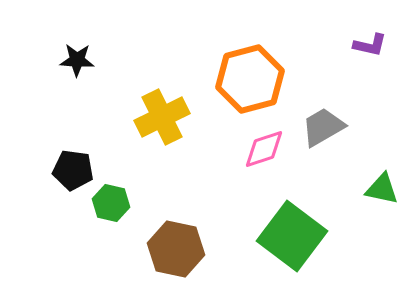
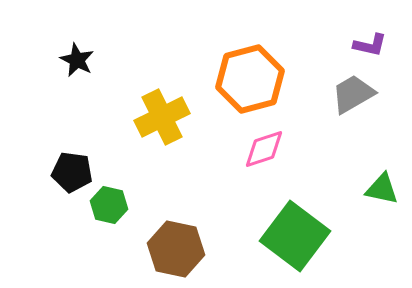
black star: rotated 24 degrees clockwise
gray trapezoid: moved 30 px right, 33 px up
black pentagon: moved 1 px left, 2 px down
green hexagon: moved 2 px left, 2 px down
green square: moved 3 px right
